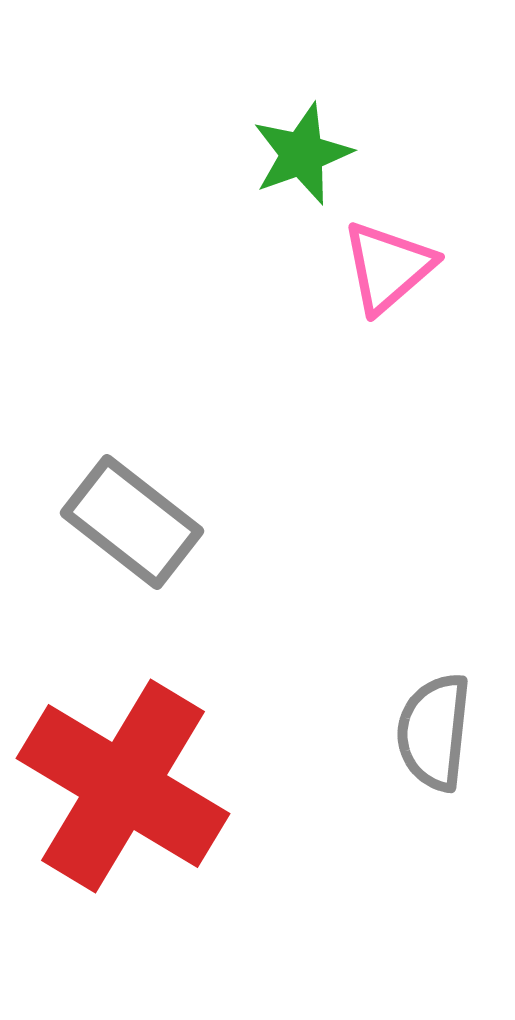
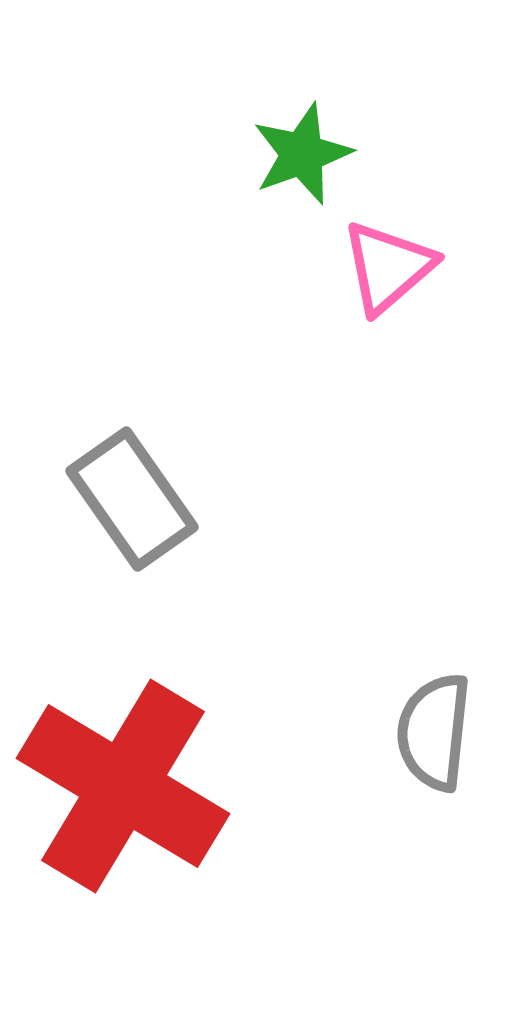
gray rectangle: moved 23 px up; rotated 17 degrees clockwise
